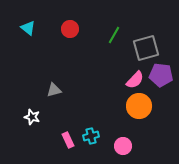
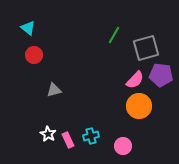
red circle: moved 36 px left, 26 px down
white star: moved 16 px right, 17 px down; rotated 14 degrees clockwise
